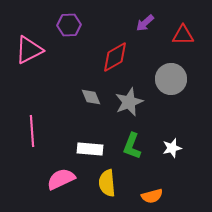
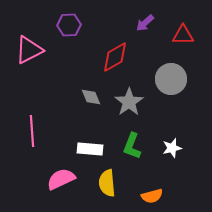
gray star: rotated 12 degrees counterclockwise
